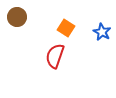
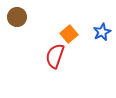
orange square: moved 3 px right, 6 px down; rotated 18 degrees clockwise
blue star: rotated 18 degrees clockwise
